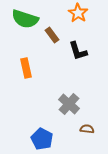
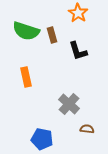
green semicircle: moved 1 px right, 12 px down
brown rectangle: rotated 21 degrees clockwise
orange rectangle: moved 9 px down
blue pentagon: rotated 15 degrees counterclockwise
